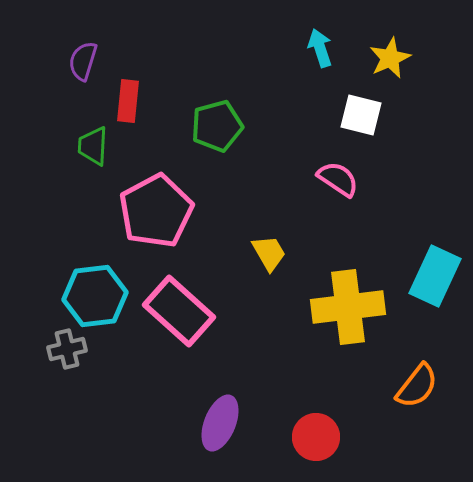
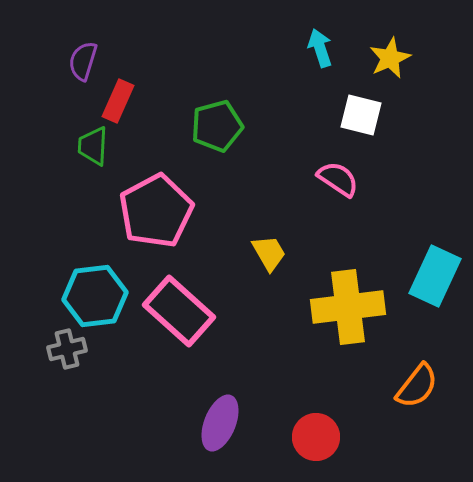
red rectangle: moved 10 px left; rotated 18 degrees clockwise
